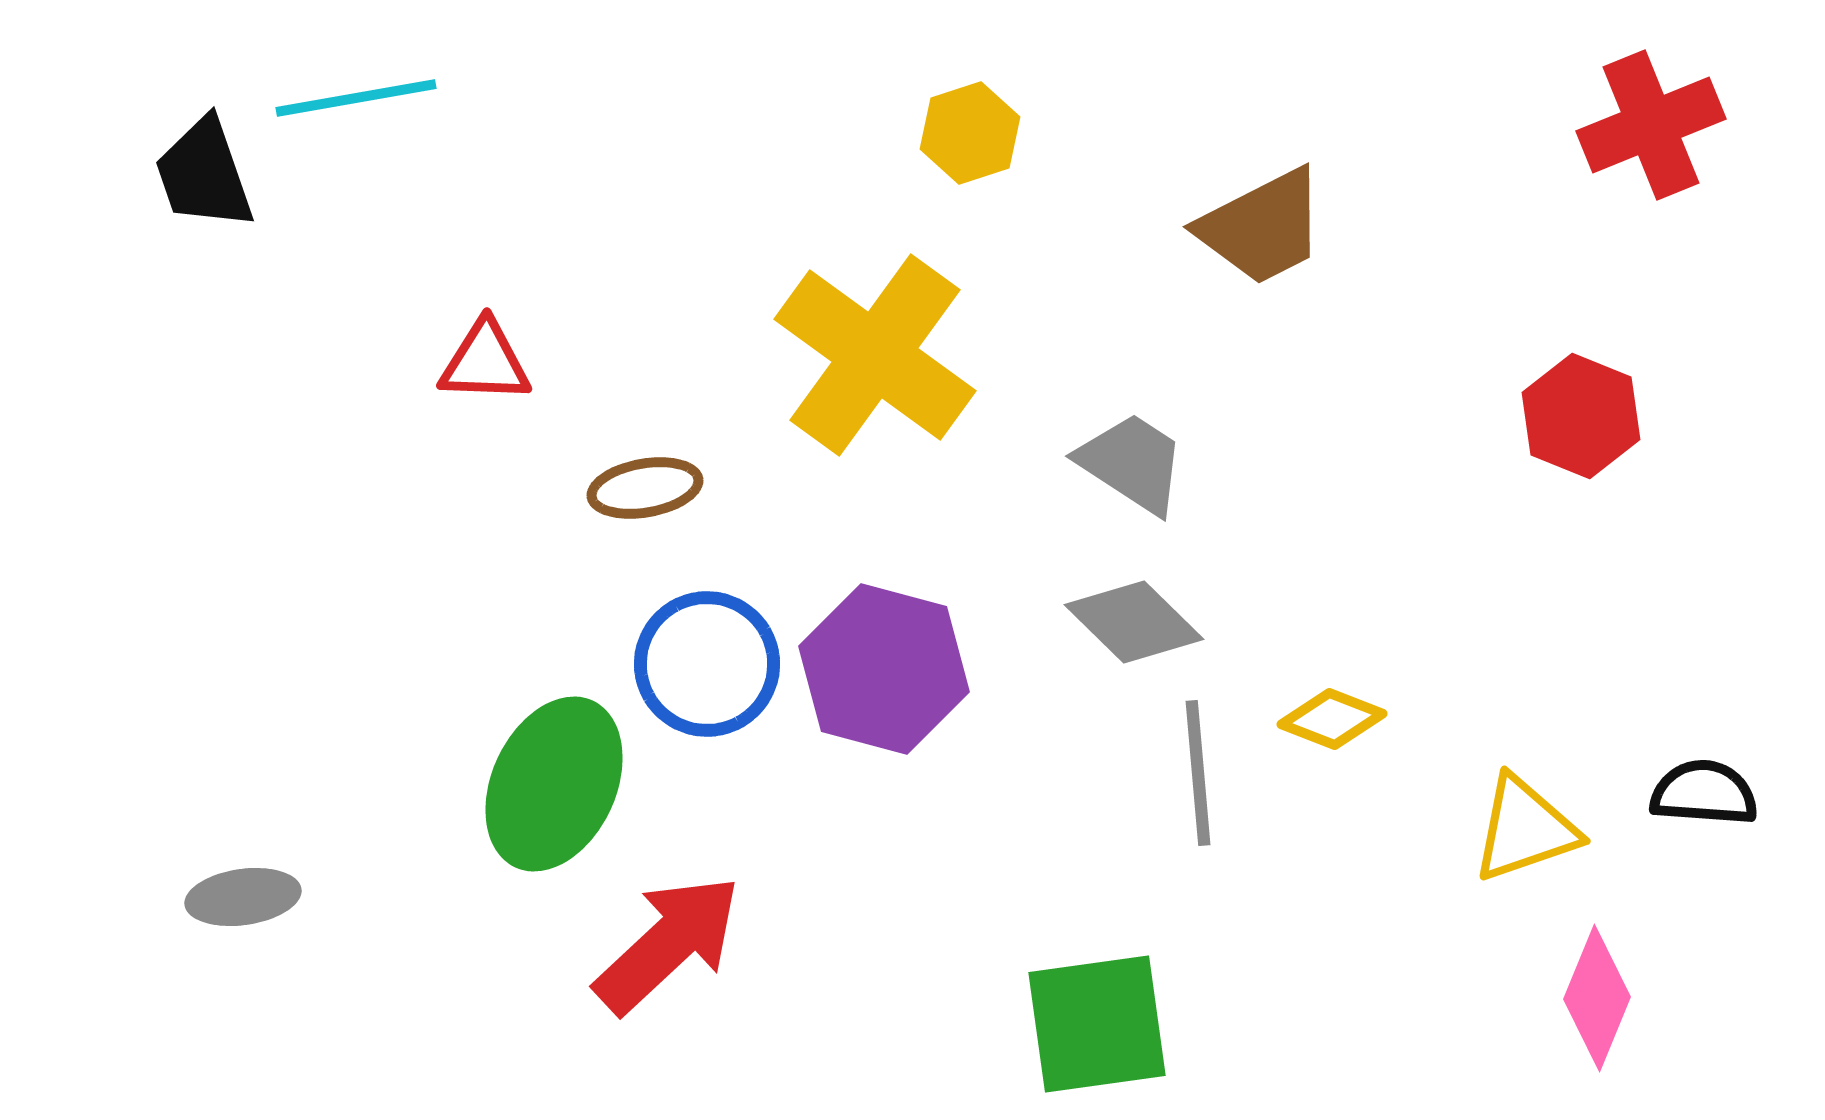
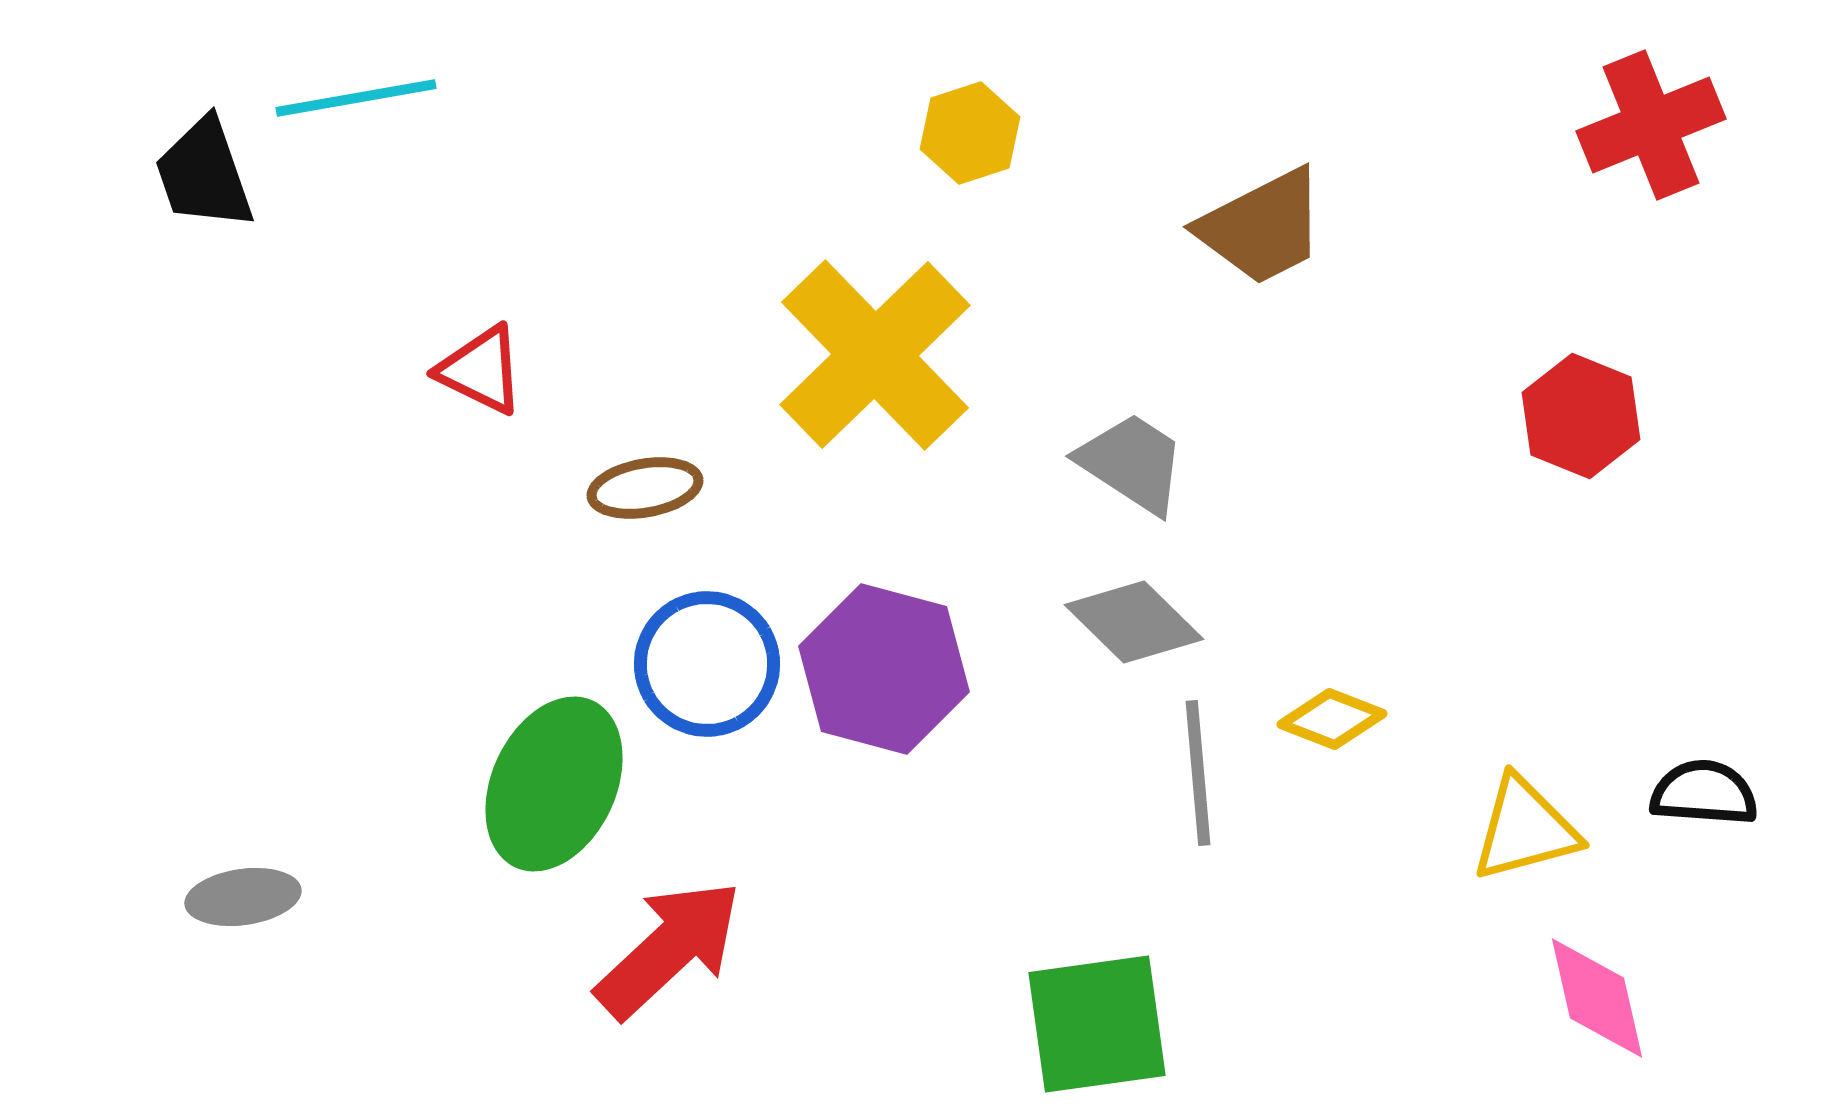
yellow cross: rotated 10 degrees clockwise
red triangle: moved 4 px left, 8 px down; rotated 24 degrees clockwise
yellow triangle: rotated 4 degrees clockwise
red arrow: moved 1 px right, 5 px down
pink diamond: rotated 35 degrees counterclockwise
